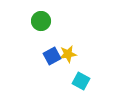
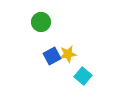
green circle: moved 1 px down
cyan square: moved 2 px right, 5 px up; rotated 12 degrees clockwise
